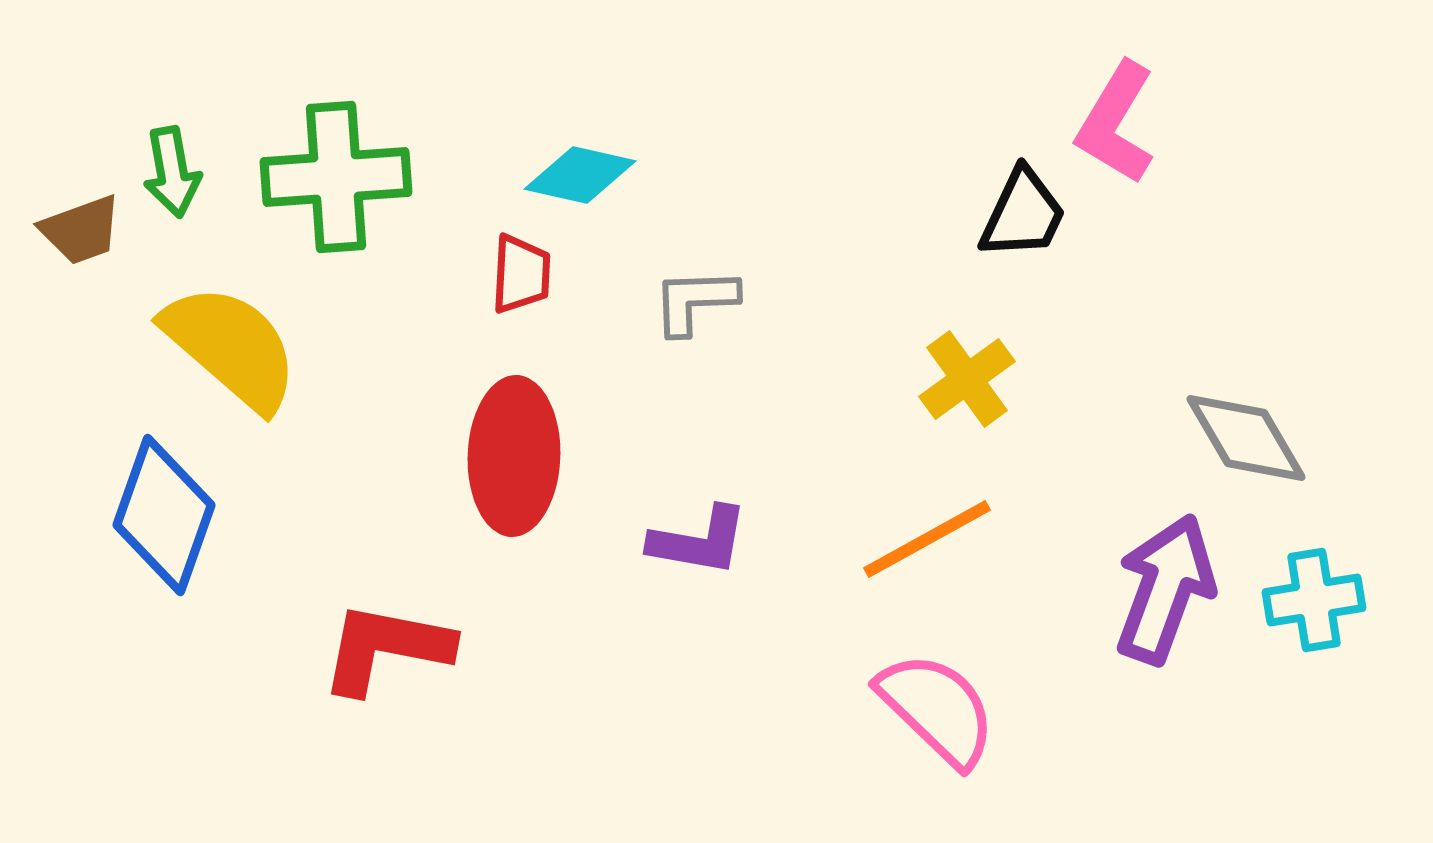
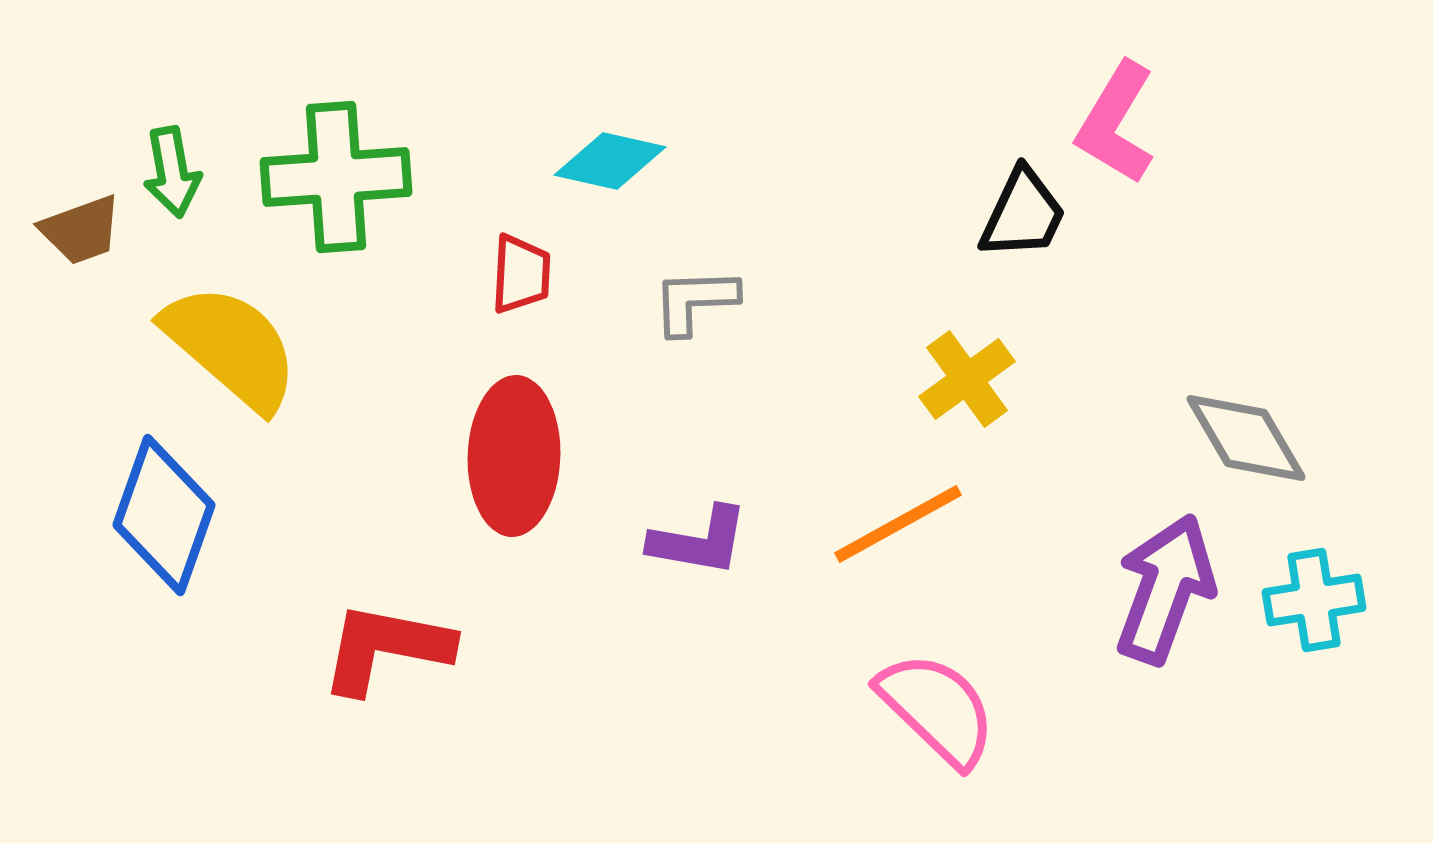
cyan diamond: moved 30 px right, 14 px up
orange line: moved 29 px left, 15 px up
